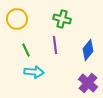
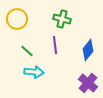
green line: moved 1 px right, 1 px down; rotated 24 degrees counterclockwise
